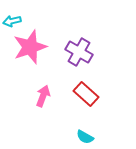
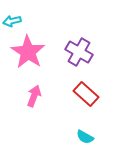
pink star: moved 2 px left, 5 px down; rotated 20 degrees counterclockwise
pink arrow: moved 9 px left
